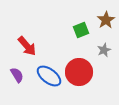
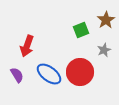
red arrow: rotated 60 degrees clockwise
red circle: moved 1 px right
blue ellipse: moved 2 px up
